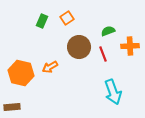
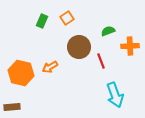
red line: moved 2 px left, 7 px down
cyan arrow: moved 2 px right, 3 px down
